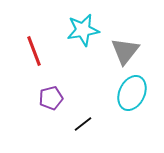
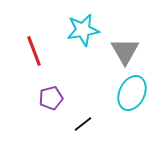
gray triangle: rotated 8 degrees counterclockwise
